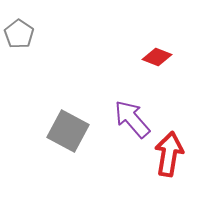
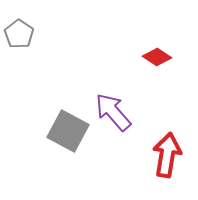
red diamond: rotated 12 degrees clockwise
purple arrow: moved 19 px left, 7 px up
red arrow: moved 2 px left, 1 px down
